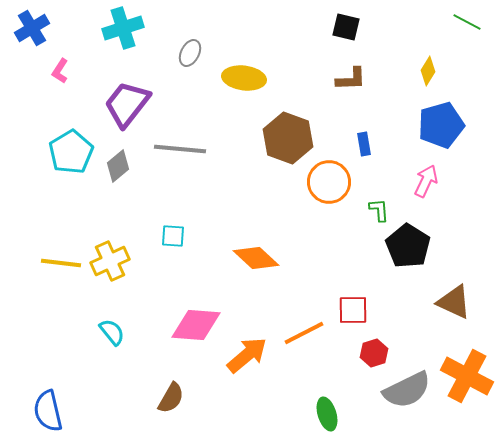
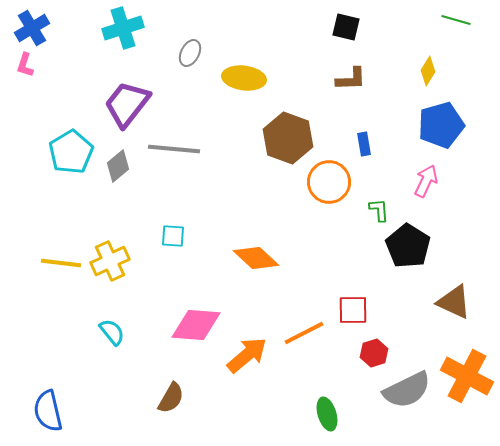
green line: moved 11 px left, 2 px up; rotated 12 degrees counterclockwise
pink L-shape: moved 35 px left, 6 px up; rotated 15 degrees counterclockwise
gray line: moved 6 px left
